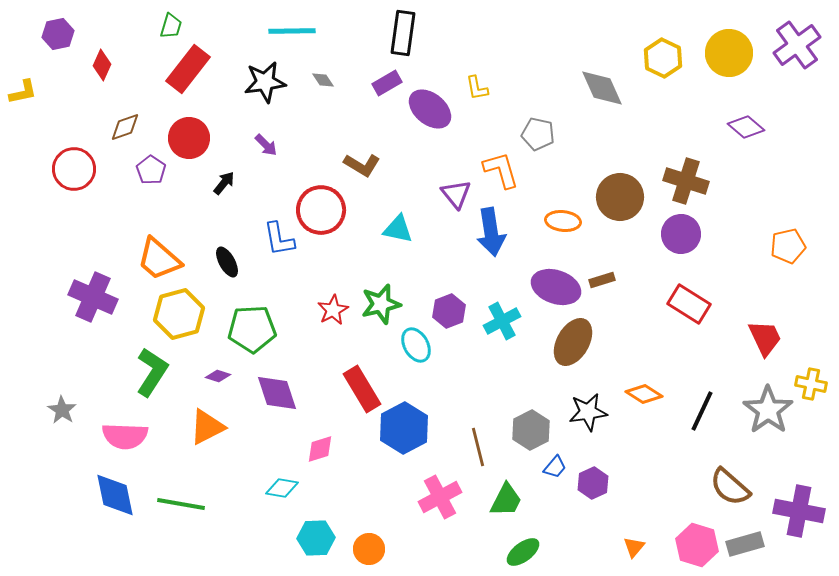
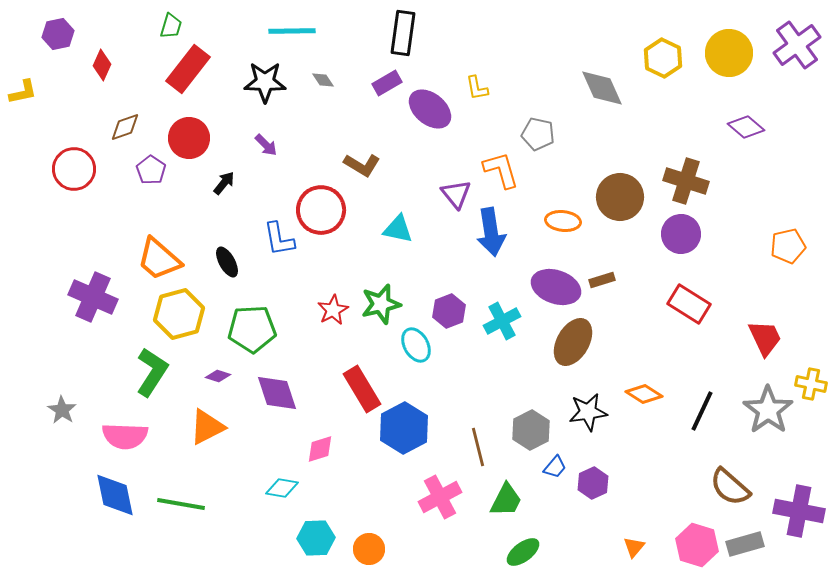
black star at (265, 82): rotated 9 degrees clockwise
